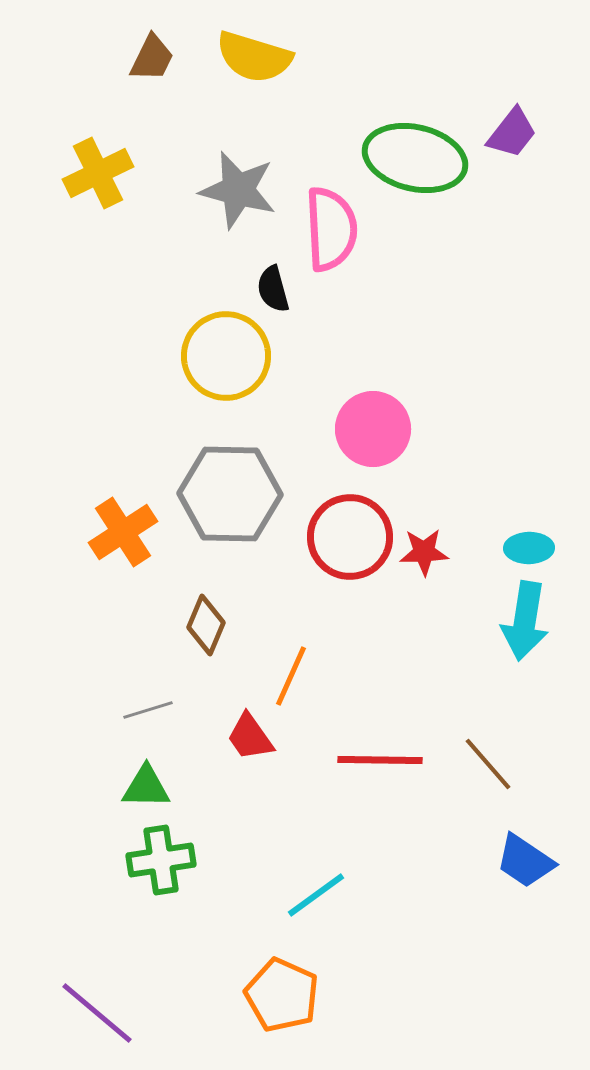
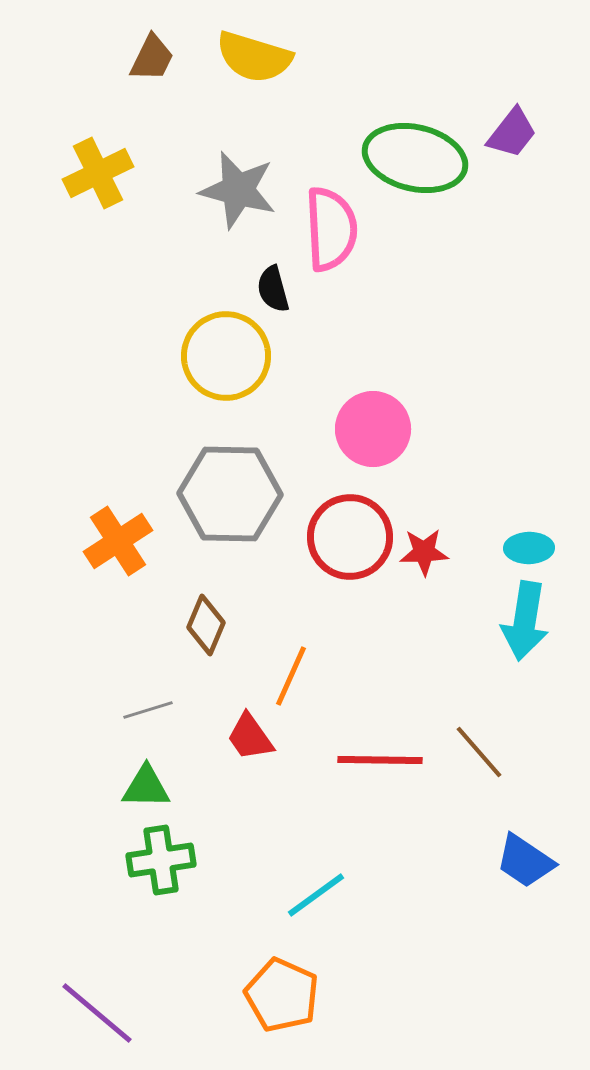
orange cross: moved 5 px left, 9 px down
brown line: moved 9 px left, 12 px up
